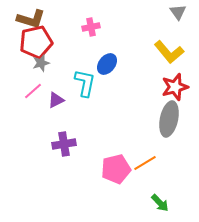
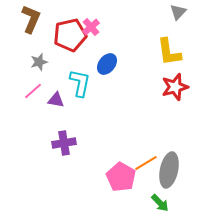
gray triangle: rotated 18 degrees clockwise
brown L-shape: rotated 84 degrees counterclockwise
pink cross: rotated 30 degrees counterclockwise
red pentagon: moved 34 px right, 7 px up
yellow L-shape: rotated 32 degrees clockwise
gray star: moved 2 px left, 1 px up
cyan L-shape: moved 5 px left
purple triangle: rotated 36 degrees clockwise
gray ellipse: moved 51 px down
purple cross: moved 1 px up
orange line: moved 1 px right
pink pentagon: moved 5 px right, 8 px down; rotated 28 degrees counterclockwise
